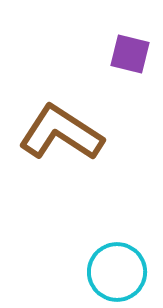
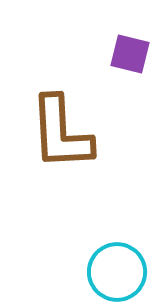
brown L-shape: rotated 126 degrees counterclockwise
